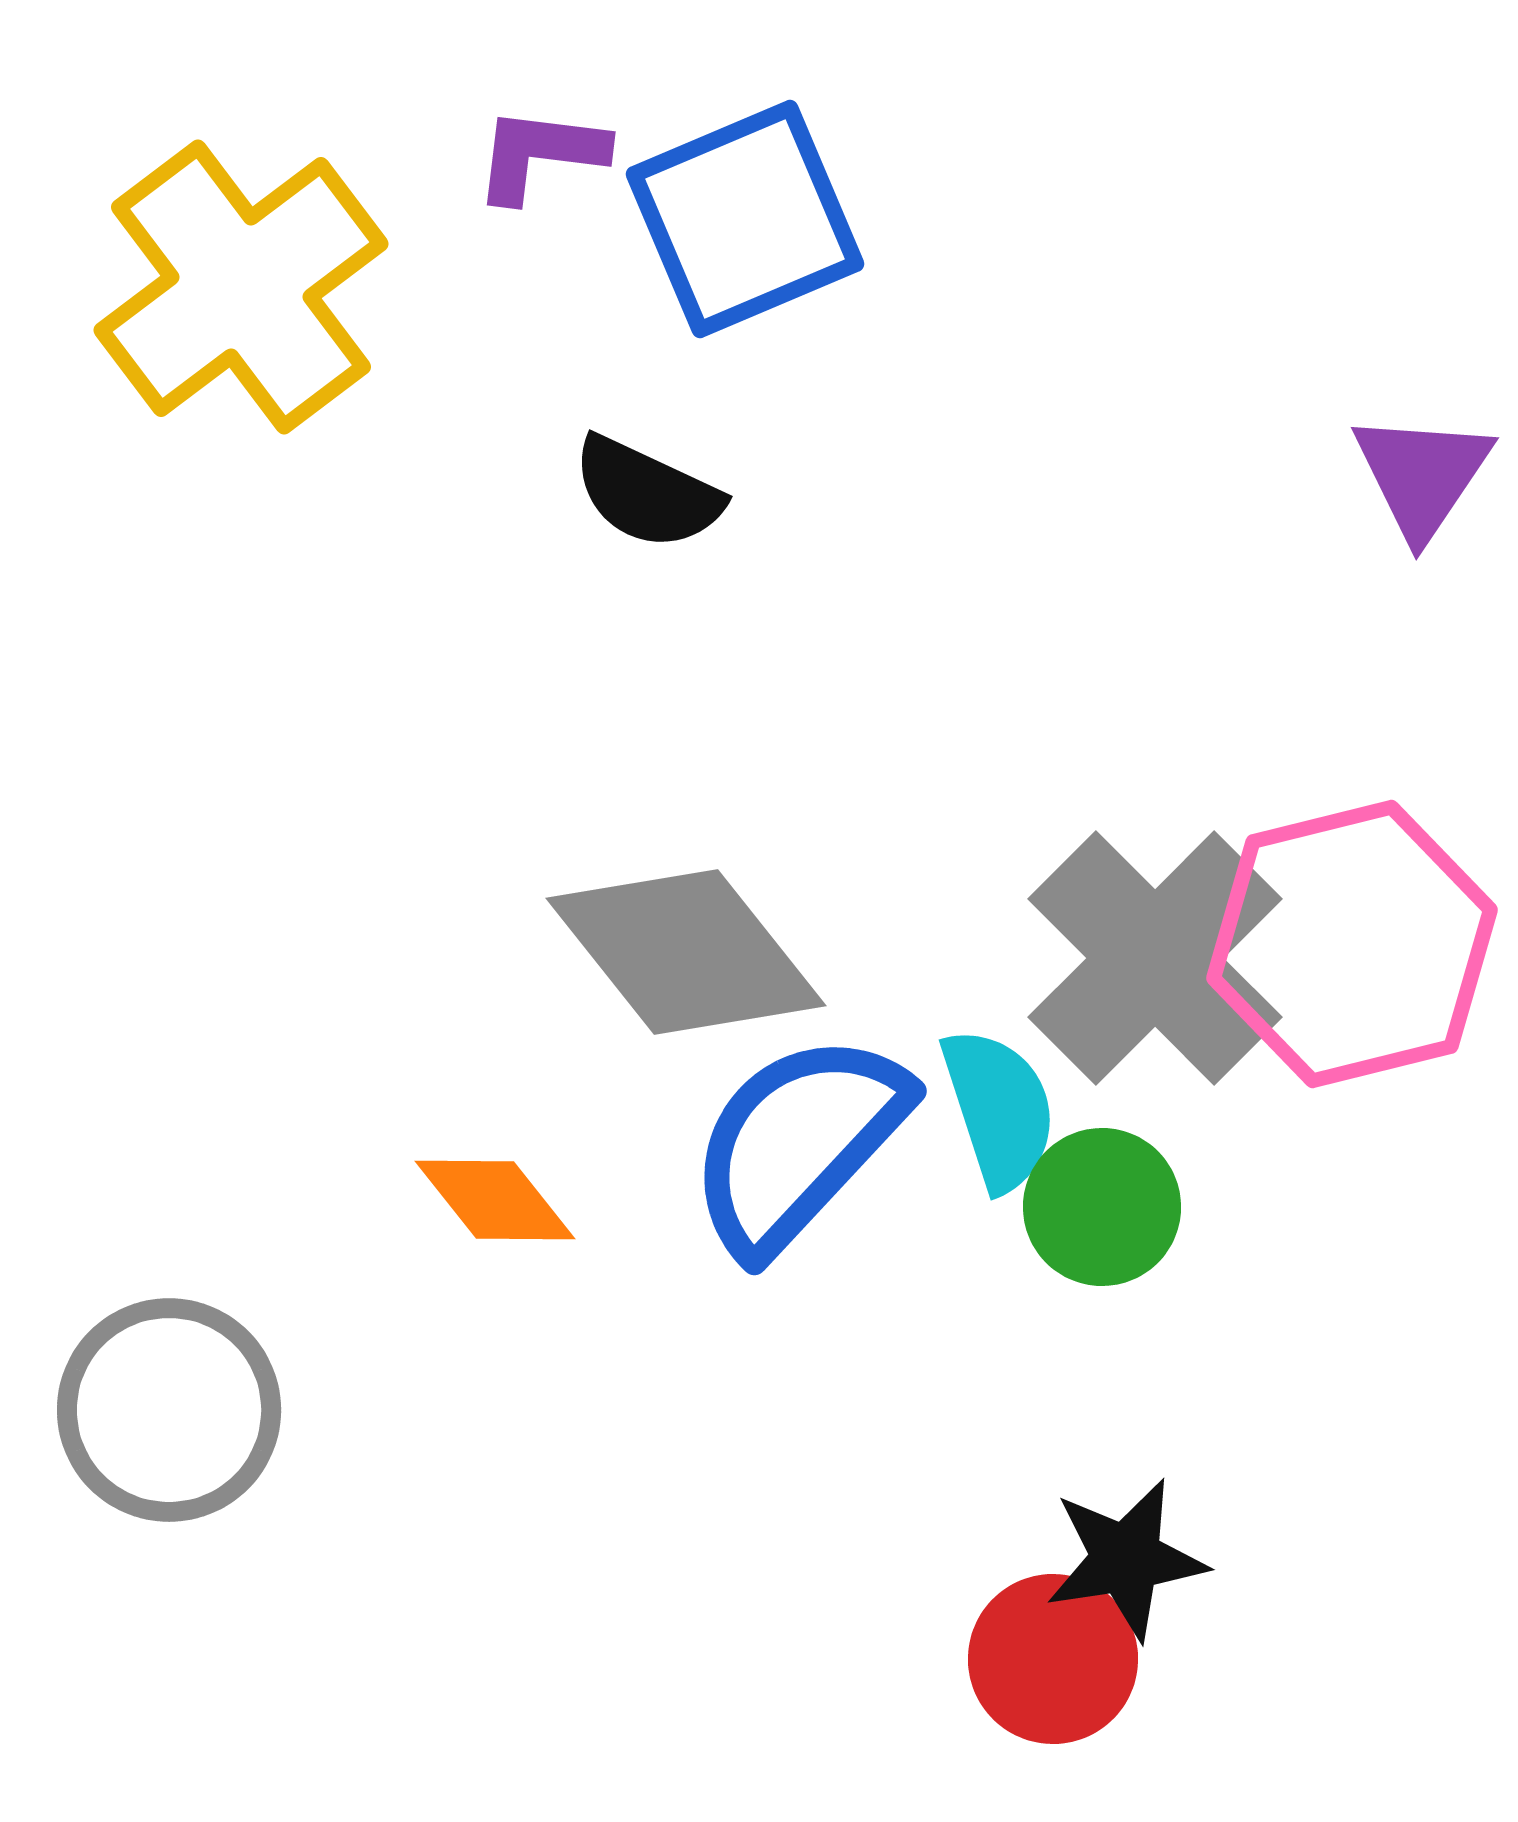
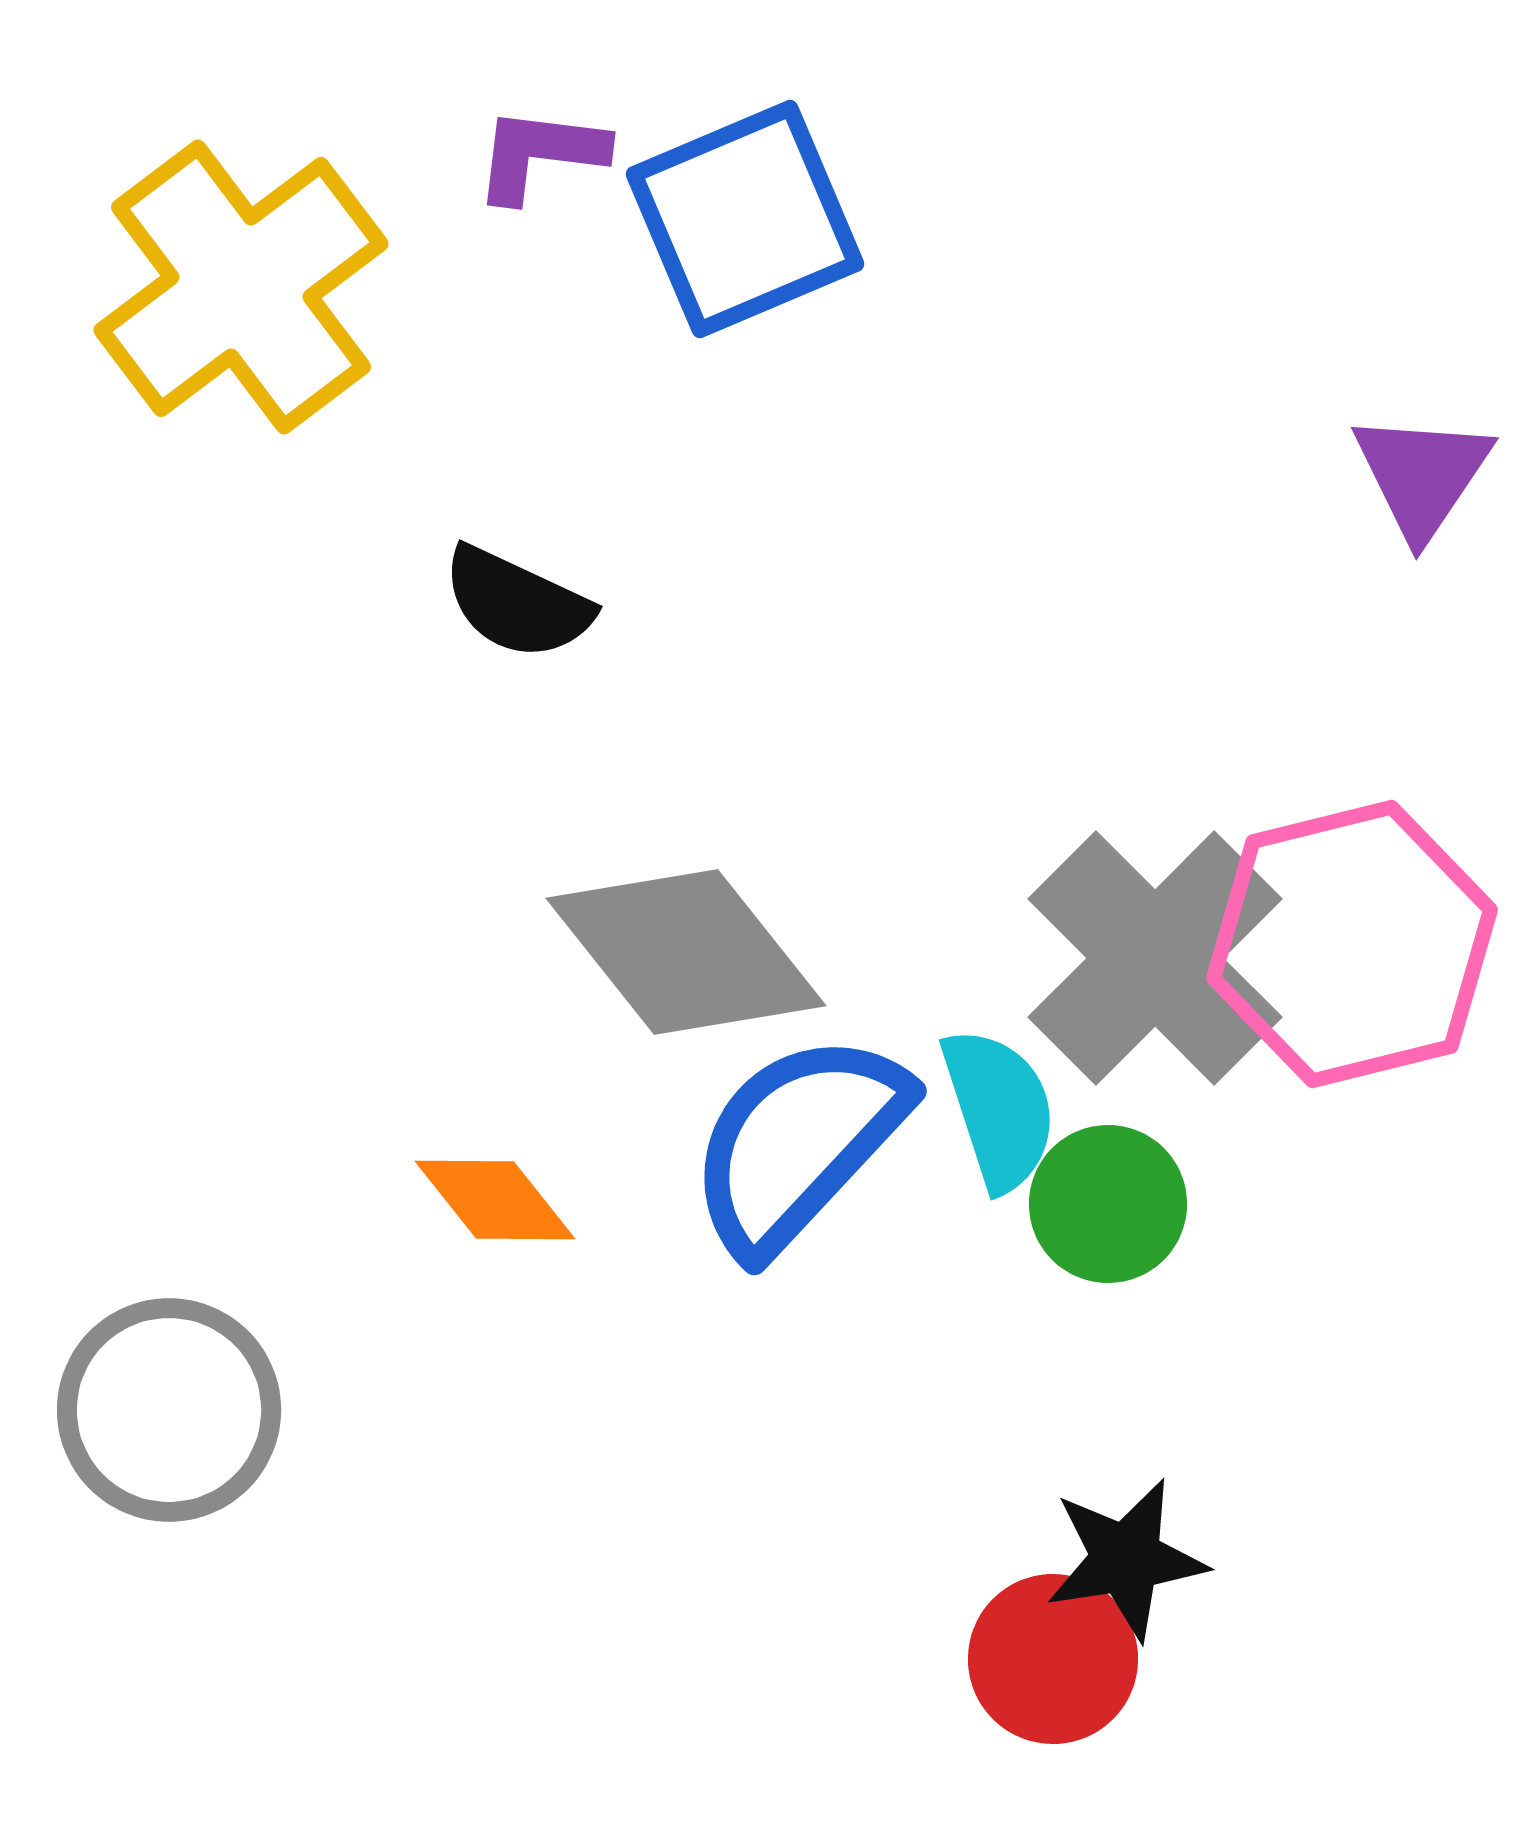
black semicircle: moved 130 px left, 110 px down
green circle: moved 6 px right, 3 px up
